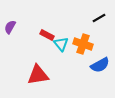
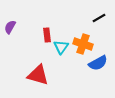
red rectangle: rotated 56 degrees clockwise
cyan triangle: moved 3 px down; rotated 14 degrees clockwise
blue semicircle: moved 2 px left, 2 px up
red triangle: rotated 25 degrees clockwise
